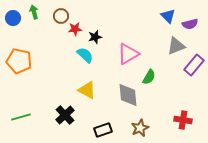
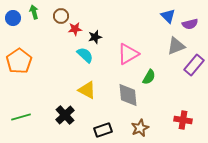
orange pentagon: rotated 25 degrees clockwise
